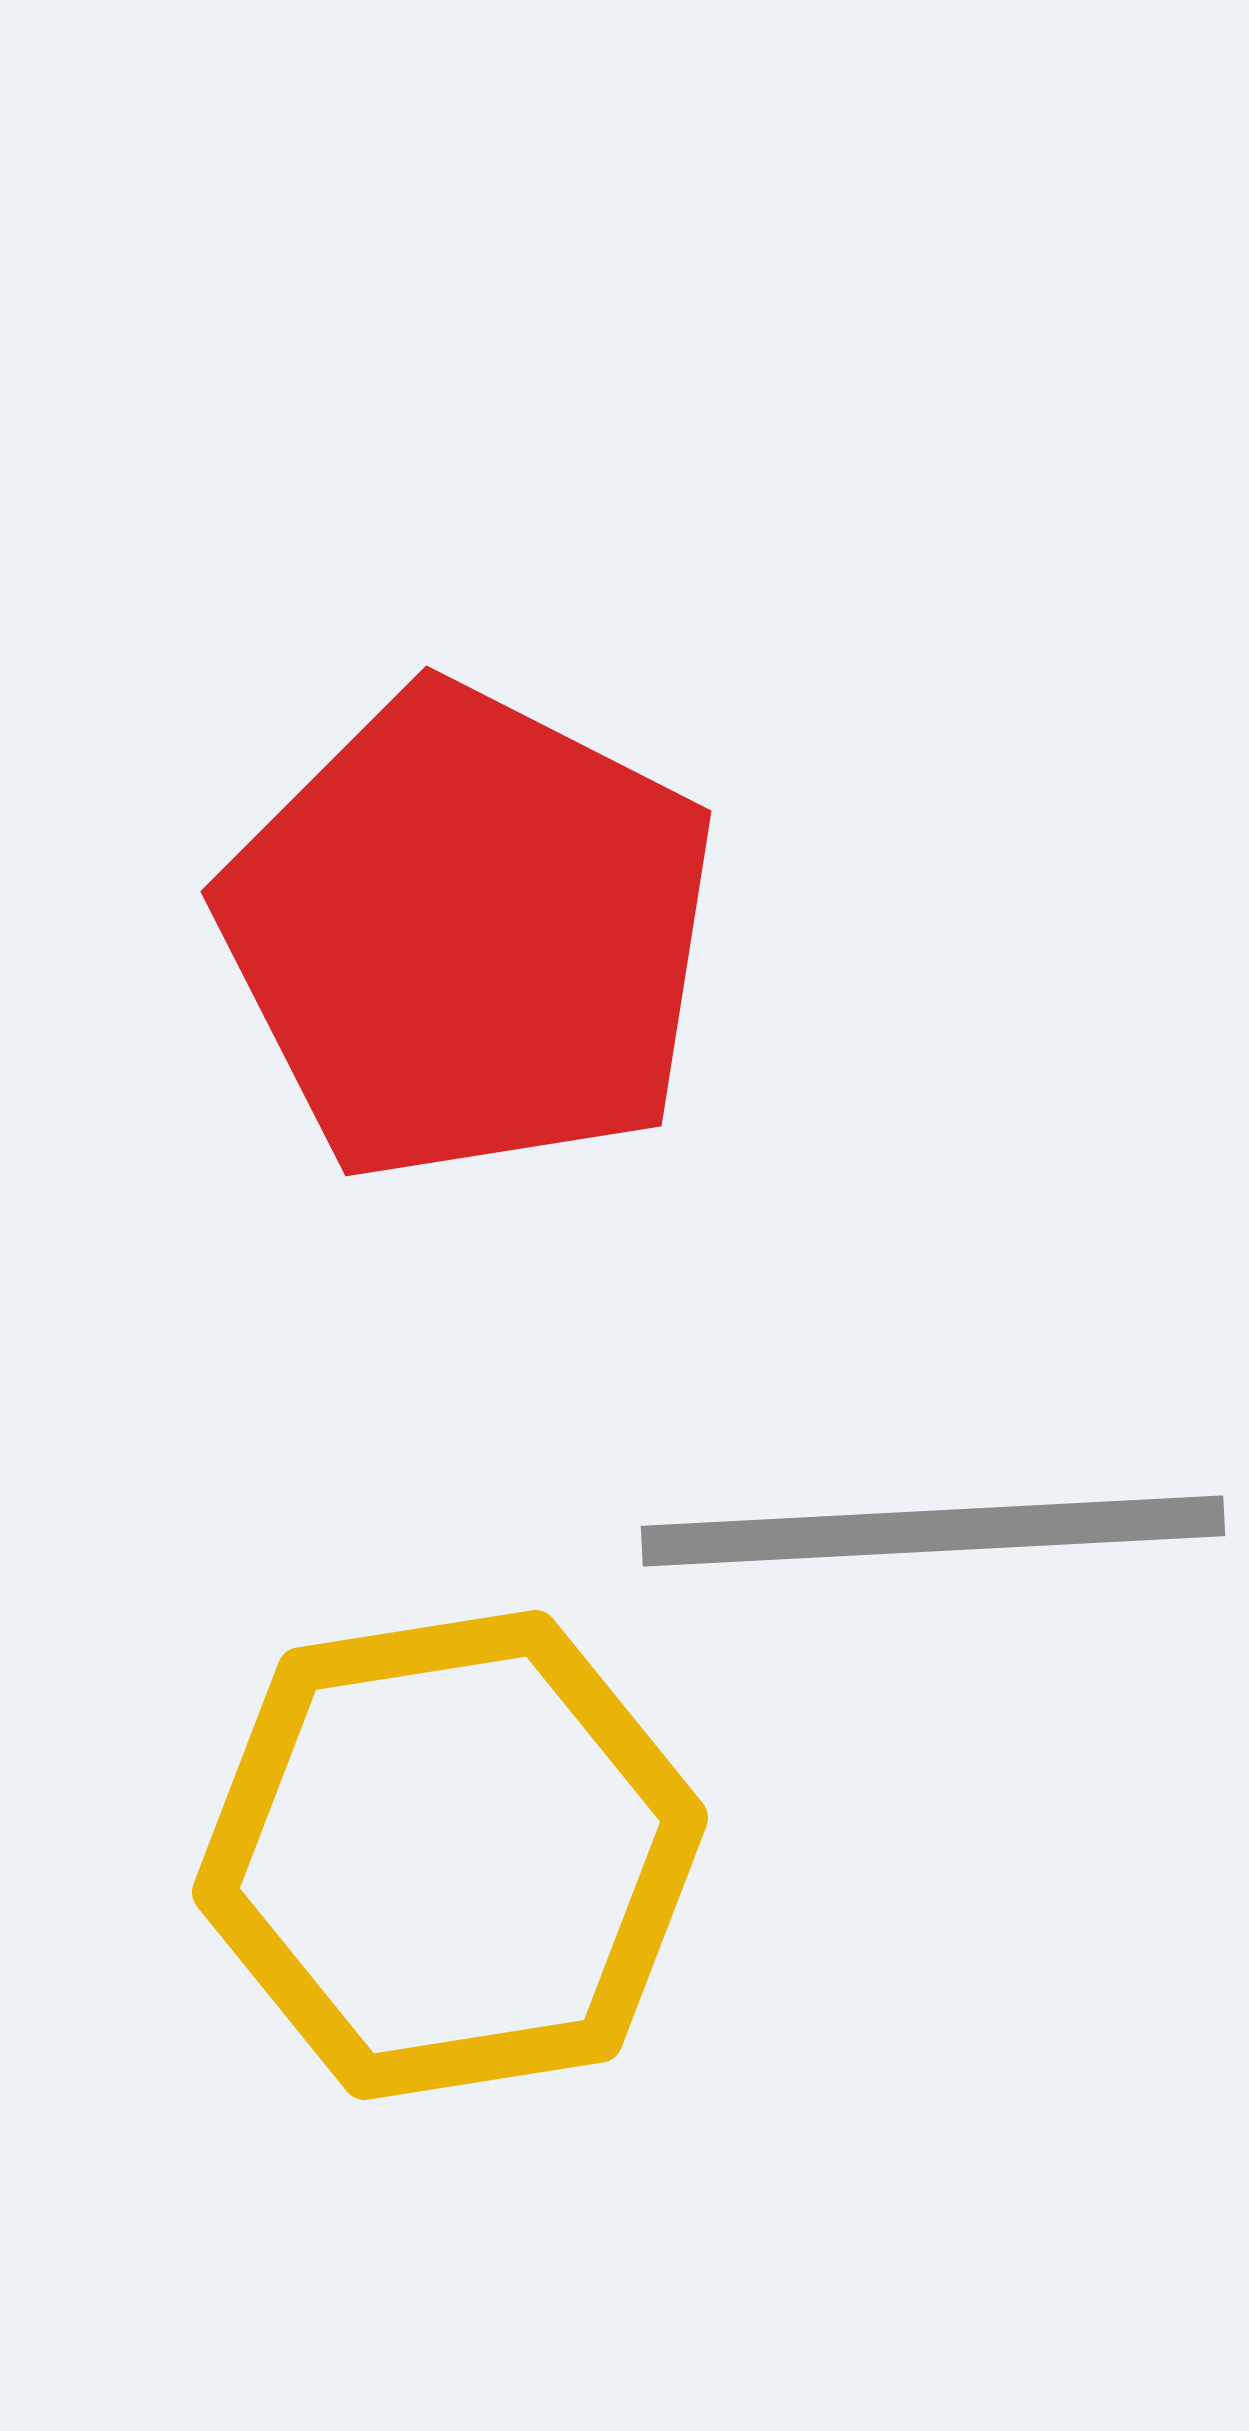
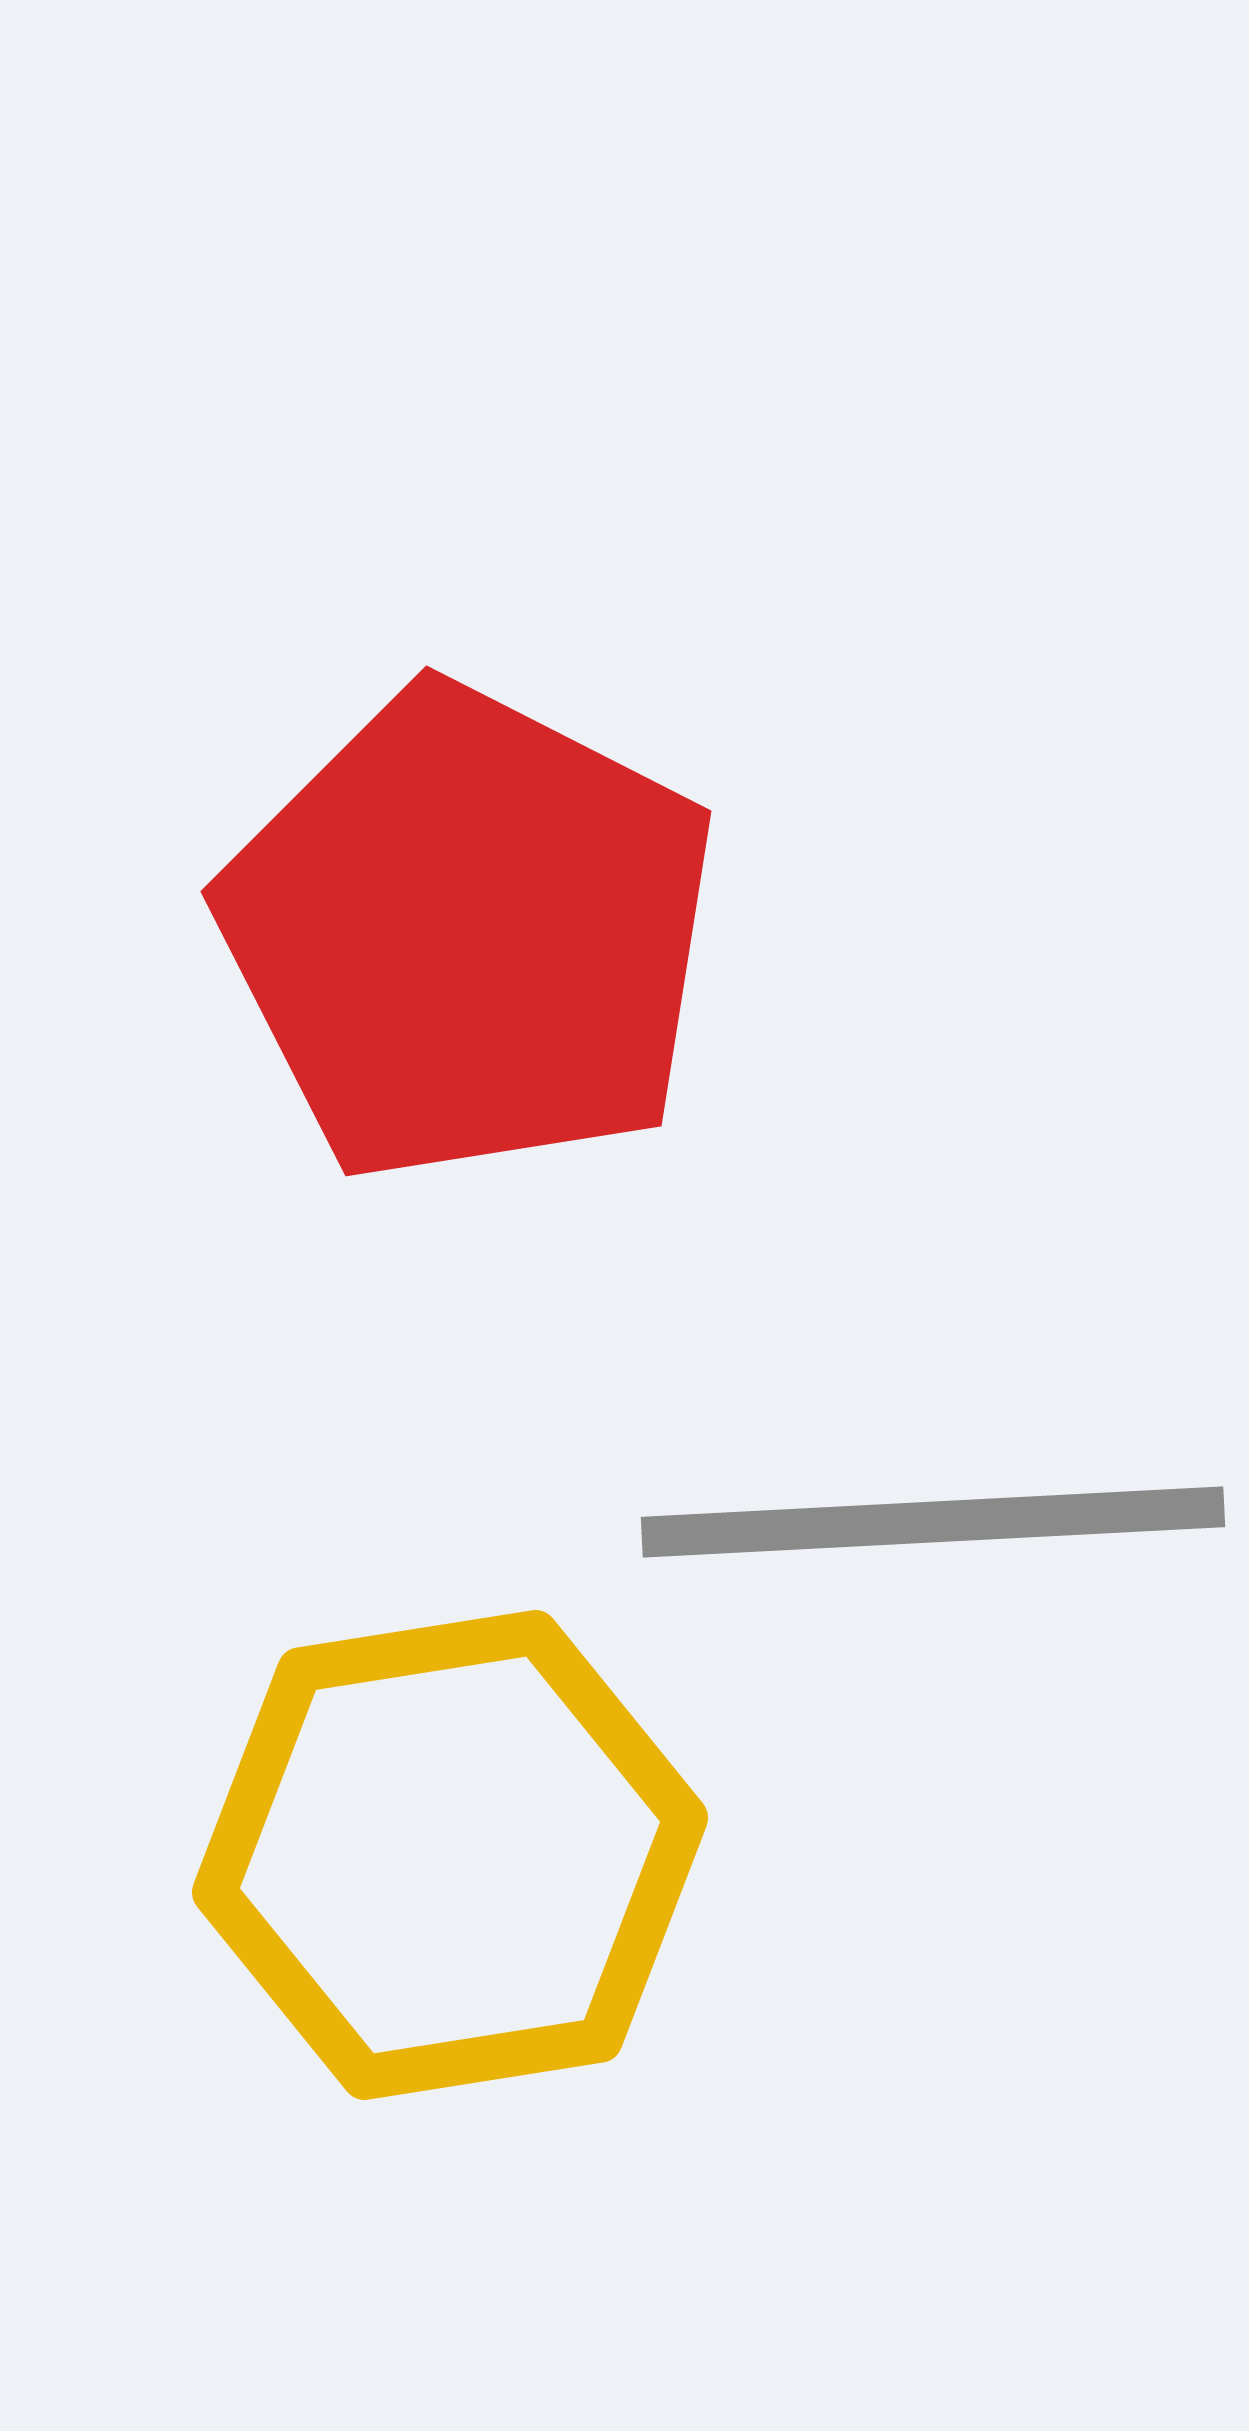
gray line: moved 9 px up
